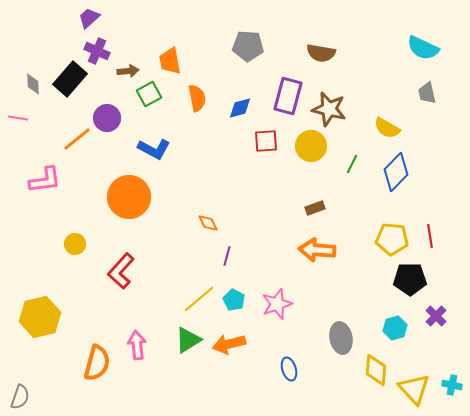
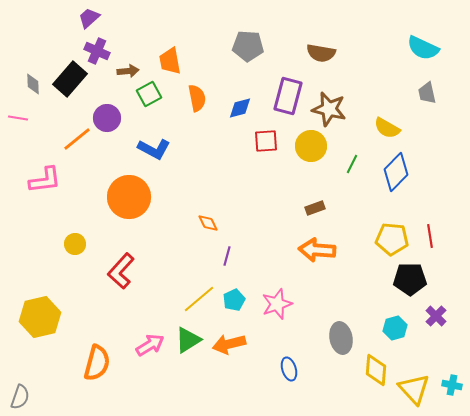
cyan pentagon at (234, 300): rotated 20 degrees clockwise
pink arrow at (137, 345): moved 13 px right; rotated 64 degrees clockwise
